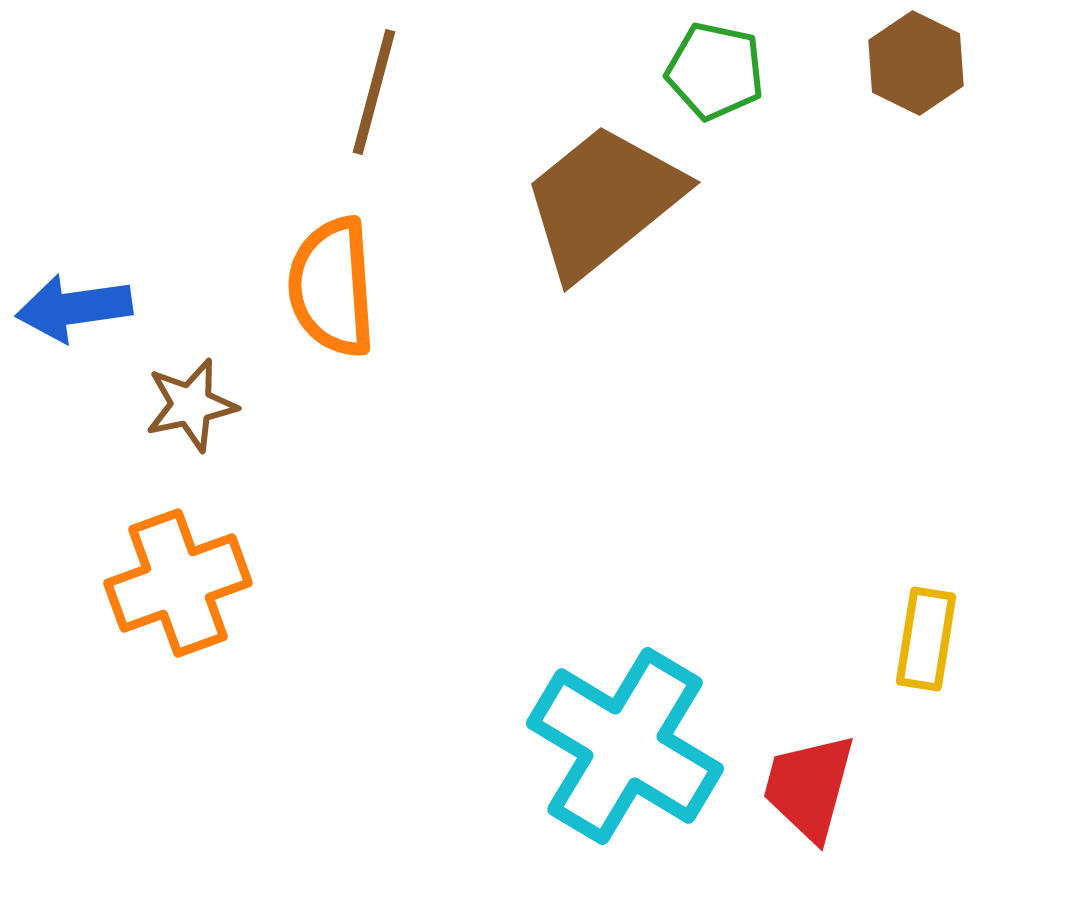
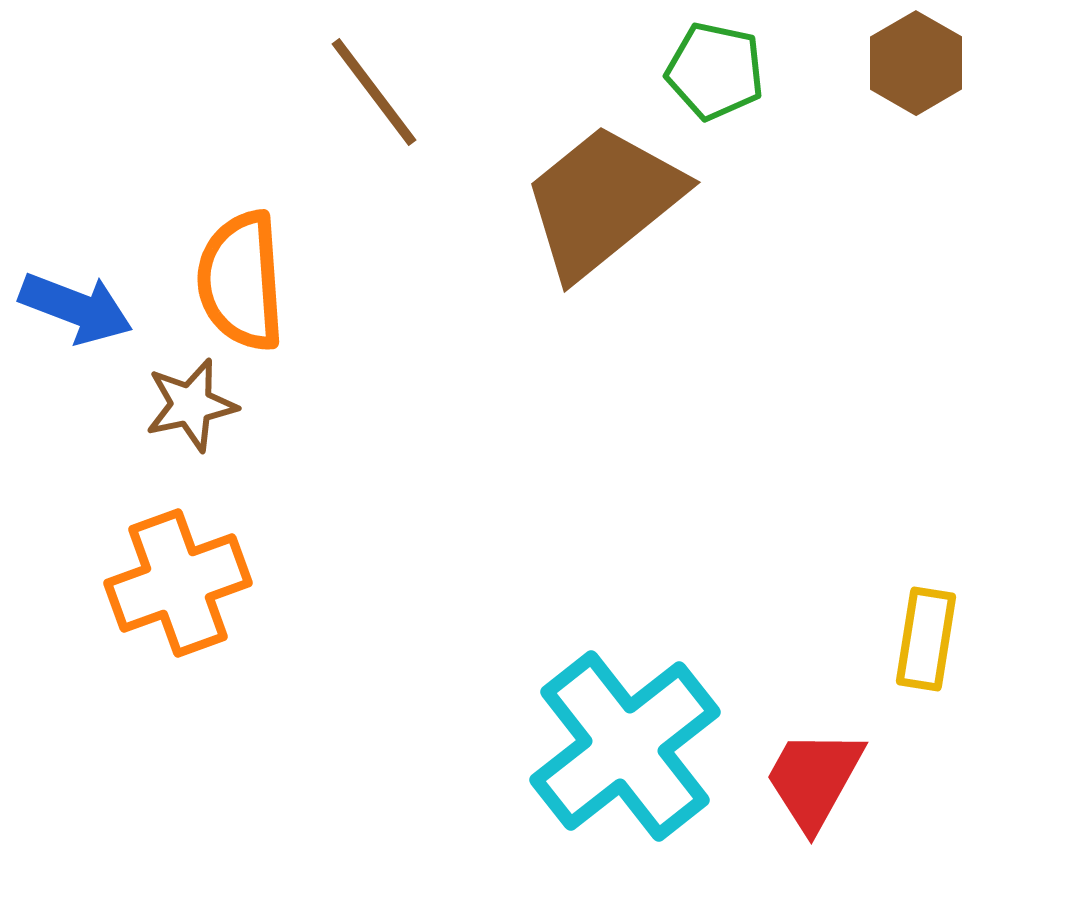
brown hexagon: rotated 4 degrees clockwise
brown line: rotated 52 degrees counterclockwise
orange semicircle: moved 91 px left, 6 px up
blue arrow: moved 2 px right; rotated 151 degrees counterclockwise
cyan cross: rotated 21 degrees clockwise
red trapezoid: moved 5 px right, 8 px up; rotated 14 degrees clockwise
